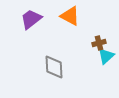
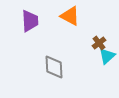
purple trapezoid: moved 1 px left, 2 px down; rotated 125 degrees clockwise
brown cross: rotated 24 degrees counterclockwise
cyan triangle: moved 1 px right
